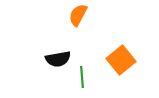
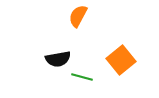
orange semicircle: moved 1 px down
green line: rotated 70 degrees counterclockwise
